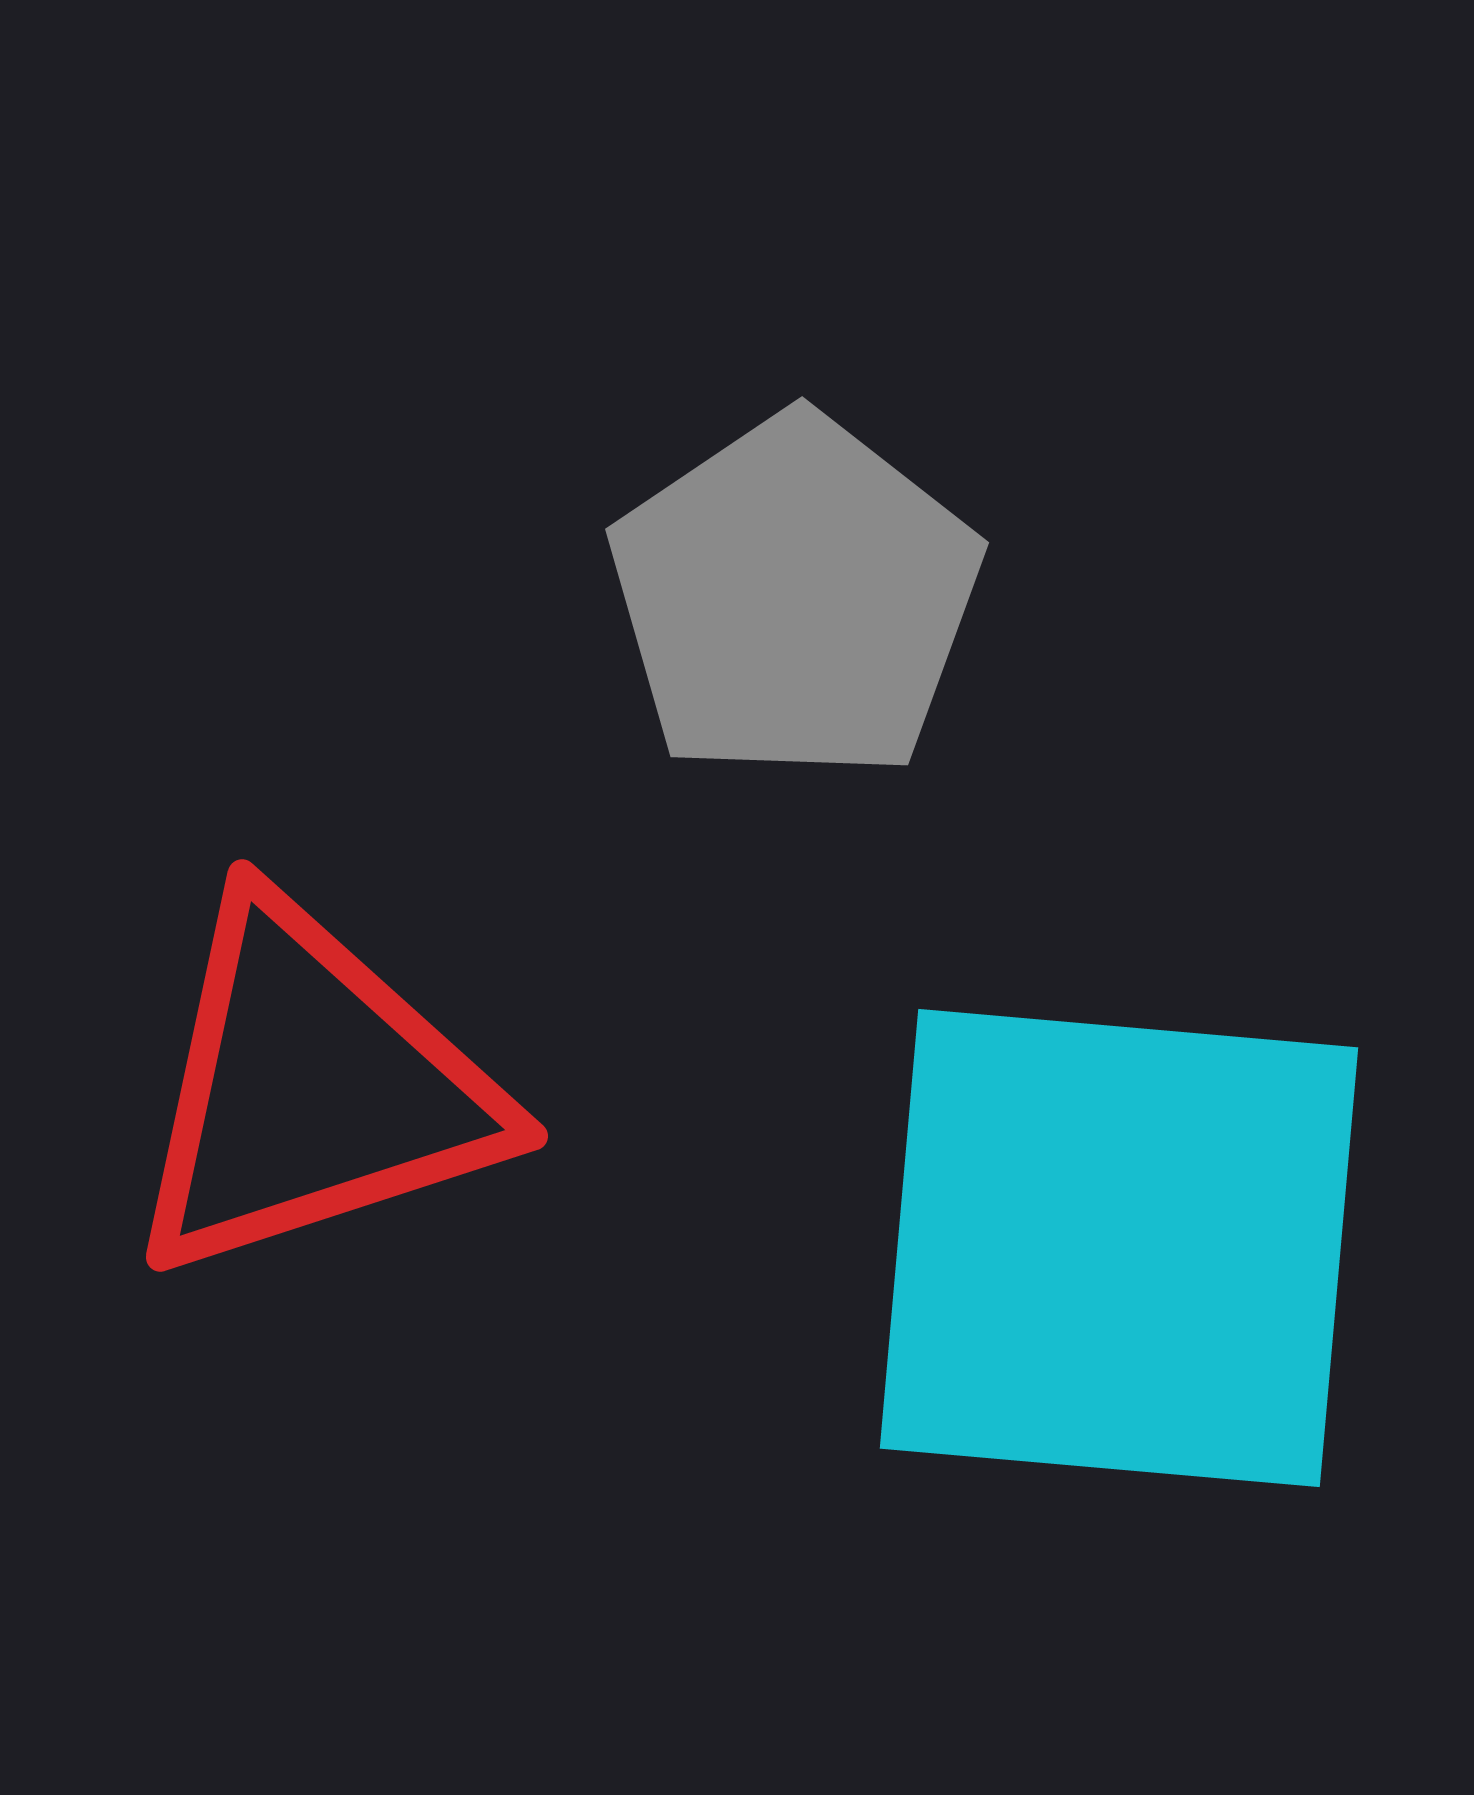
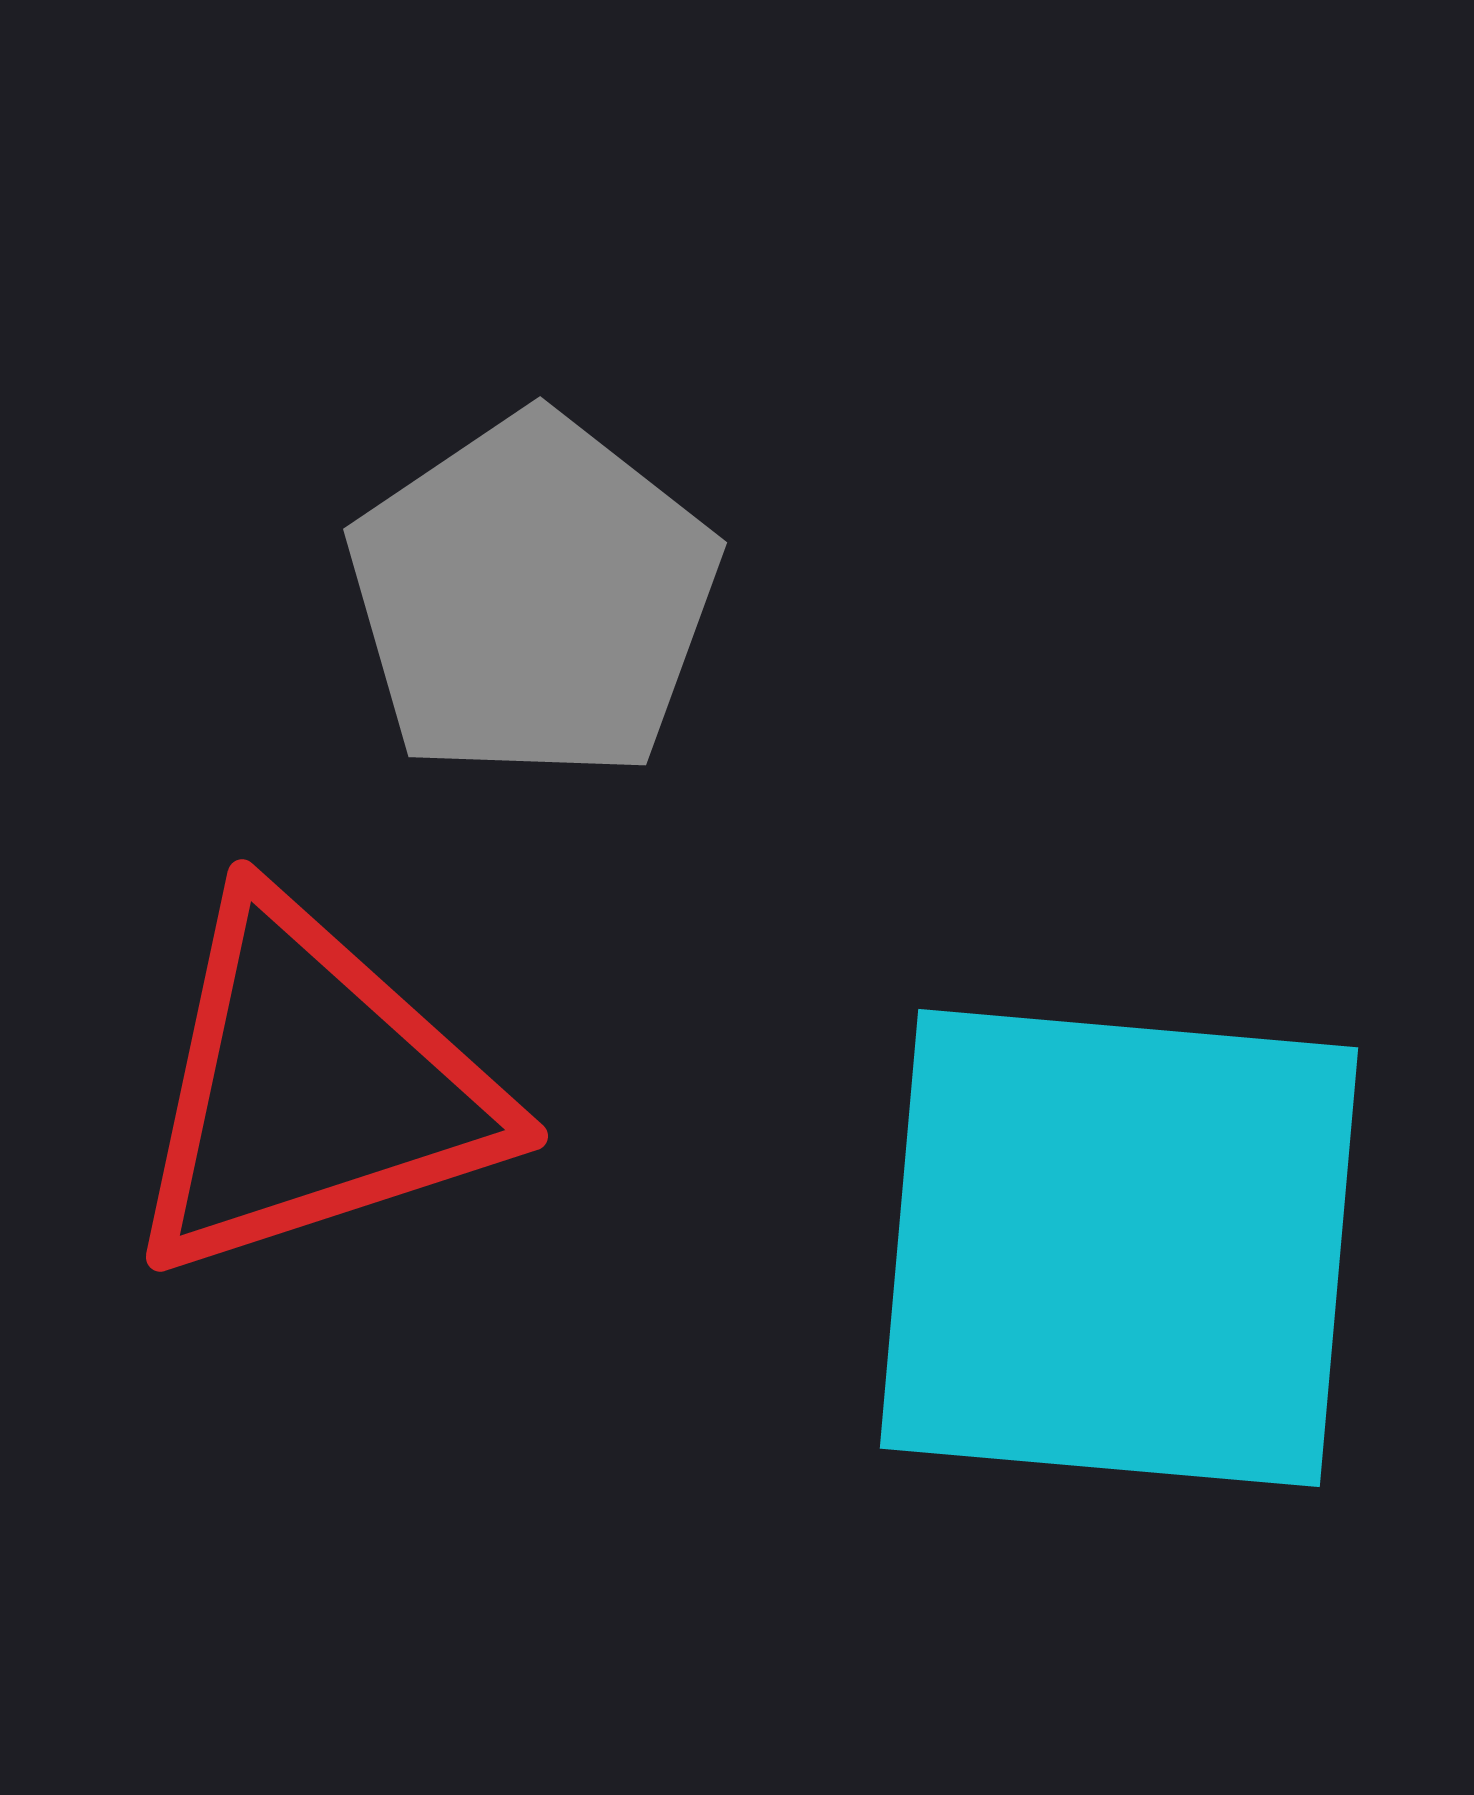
gray pentagon: moved 262 px left
